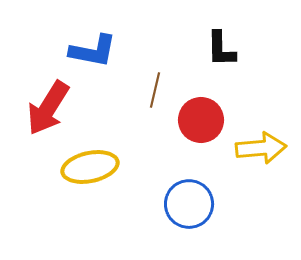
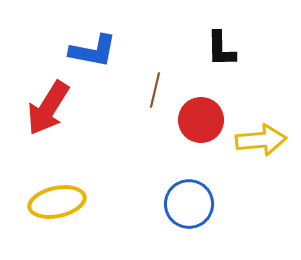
yellow arrow: moved 8 px up
yellow ellipse: moved 33 px left, 35 px down
